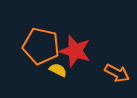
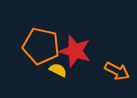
orange arrow: moved 2 px up
